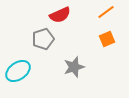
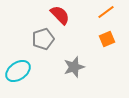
red semicircle: rotated 110 degrees counterclockwise
